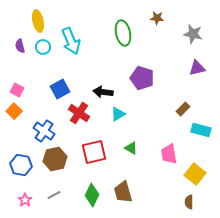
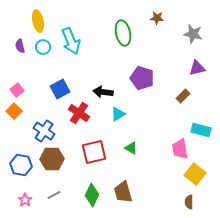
pink square: rotated 24 degrees clockwise
brown rectangle: moved 13 px up
pink trapezoid: moved 11 px right, 5 px up
brown hexagon: moved 3 px left; rotated 10 degrees clockwise
